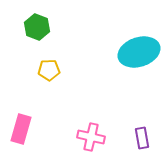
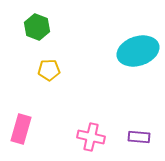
cyan ellipse: moved 1 px left, 1 px up
purple rectangle: moved 3 px left, 1 px up; rotated 75 degrees counterclockwise
